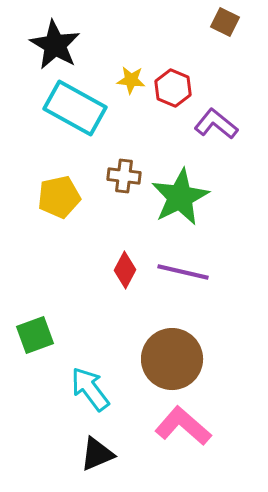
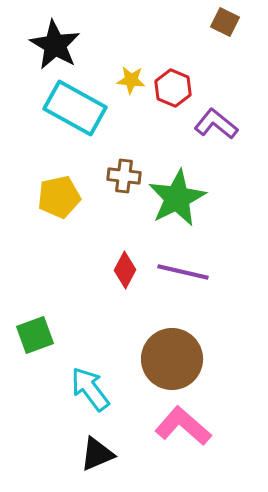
green star: moved 3 px left, 1 px down
